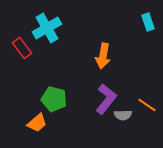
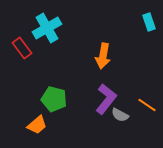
cyan rectangle: moved 1 px right
gray semicircle: moved 3 px left; rotated 30 degrees clockwise
orange trapezoid: moved 2 px down
